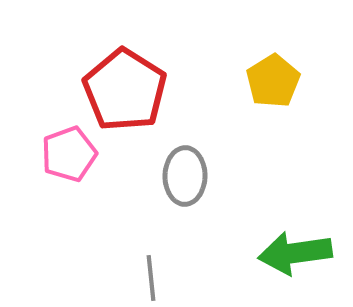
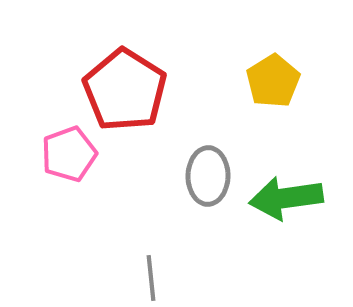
gray ellipse: moved 23 px right
green arrow: moved 9 px left, 55 px up
